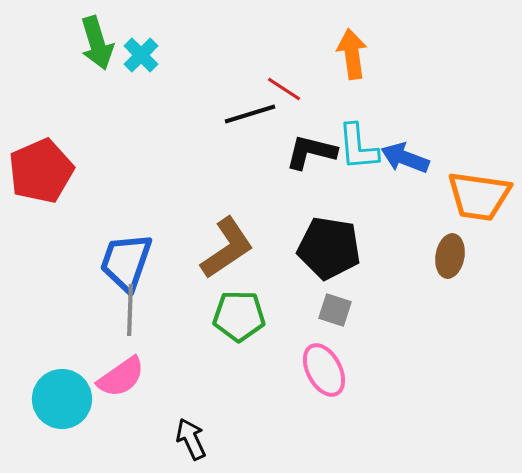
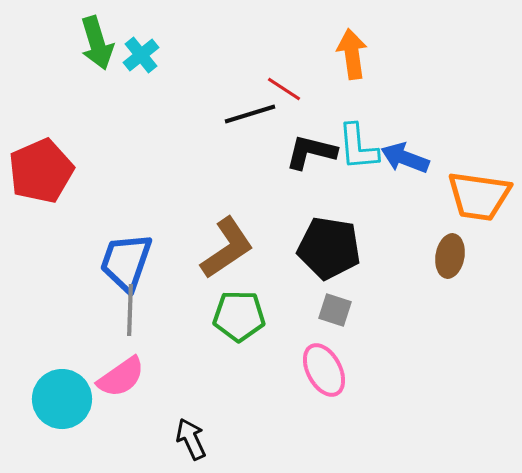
cyan cross: rotated 6 degrees clockwise
